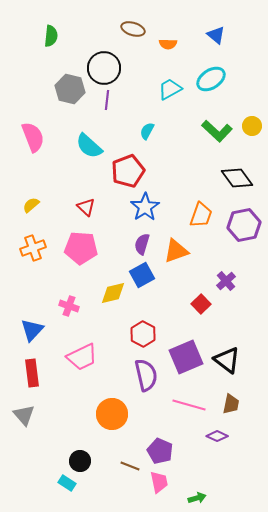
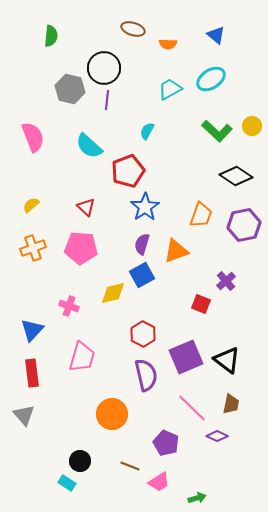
black diamond at (237, 178): moved 1 px left, 2 px up; rotated 20 degrees counterclockwise
red square at (201, 304): rotated 24 degrees counterclockwise
pink trapezoid at (82, 357): rotated 48 degrees counterclockwise
pink line at (189, 405): moved 3 px right, 3 px down; rotated 28 degrees clockwise
purple pentagon at (160, 451): moved 6 px right, 8 px up
pink trapezoid at (159, 482): rotated 70 degrees clockwise
